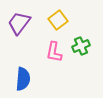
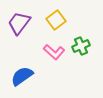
yellow square: moved 2 px left
pink L-shape: rotated 60 degrees counterclockwise
blue semicircle: moved 1 px left, 3 px up; rotated 130 degrees counterclockwise
